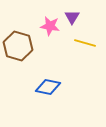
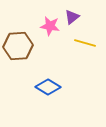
purple triangle: rotated 21 degrees clockwise
brown hexagon: rotated 20 degrees counterclockwise
blue diamond: rotated 20 degrees clockwise
